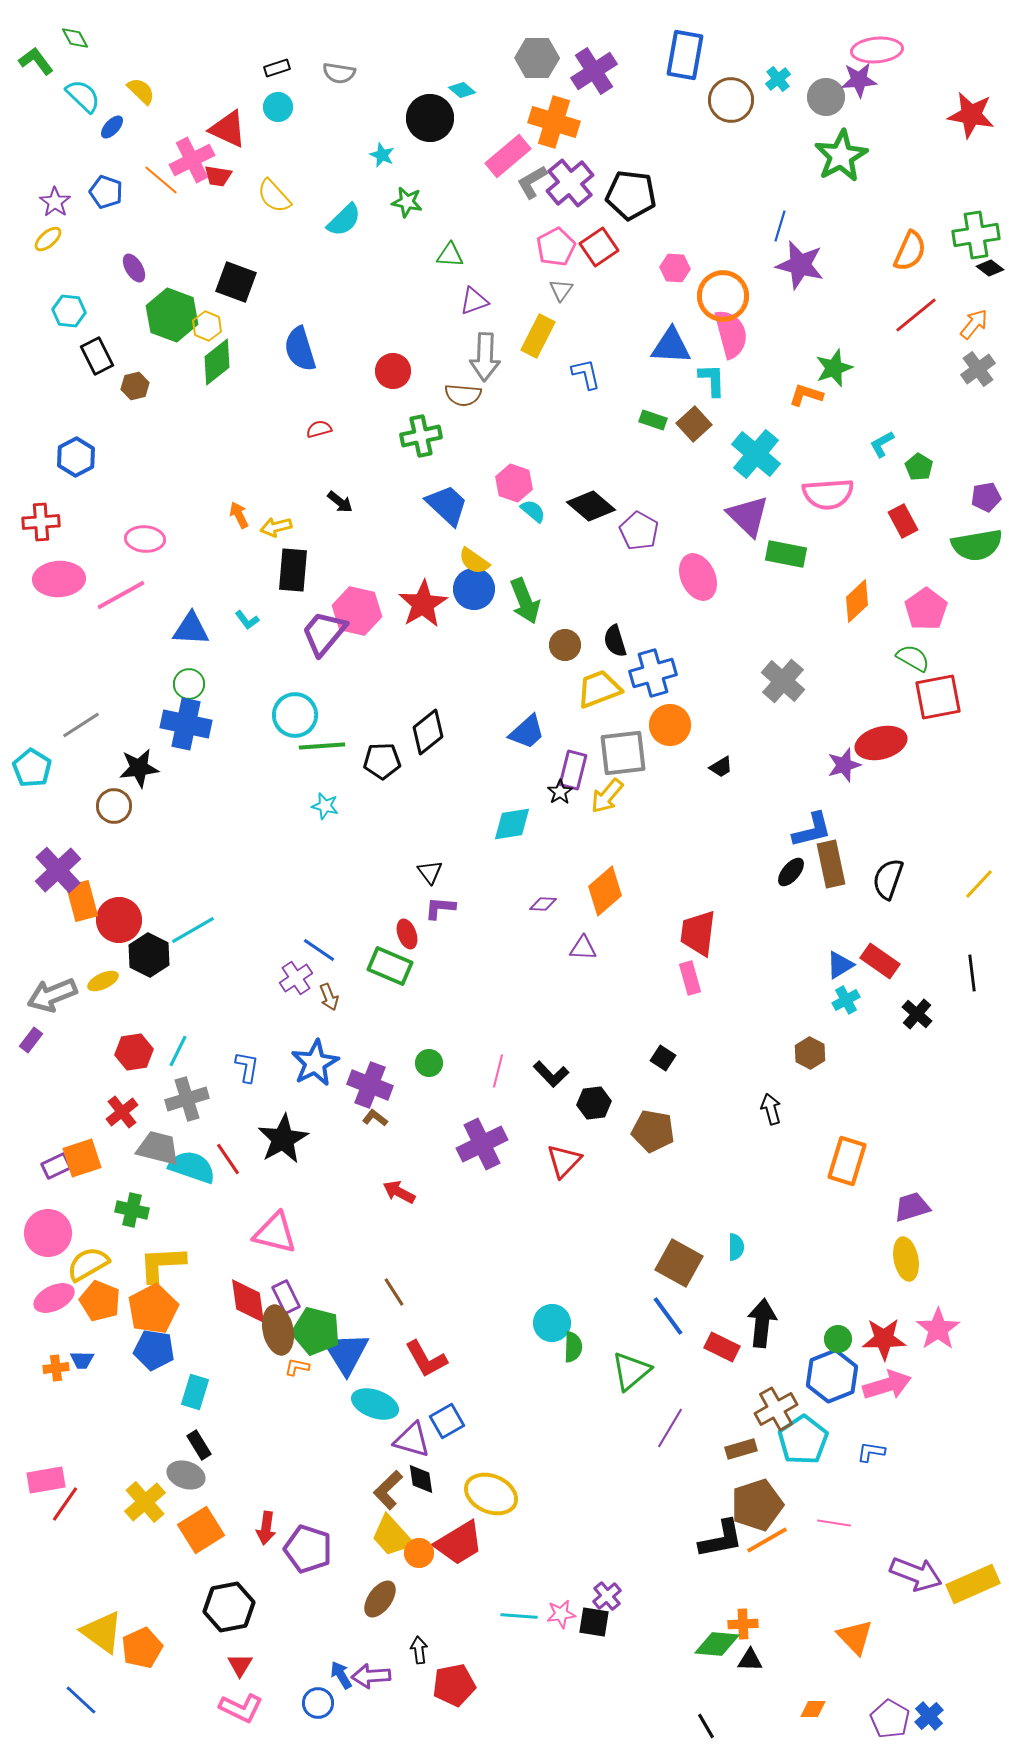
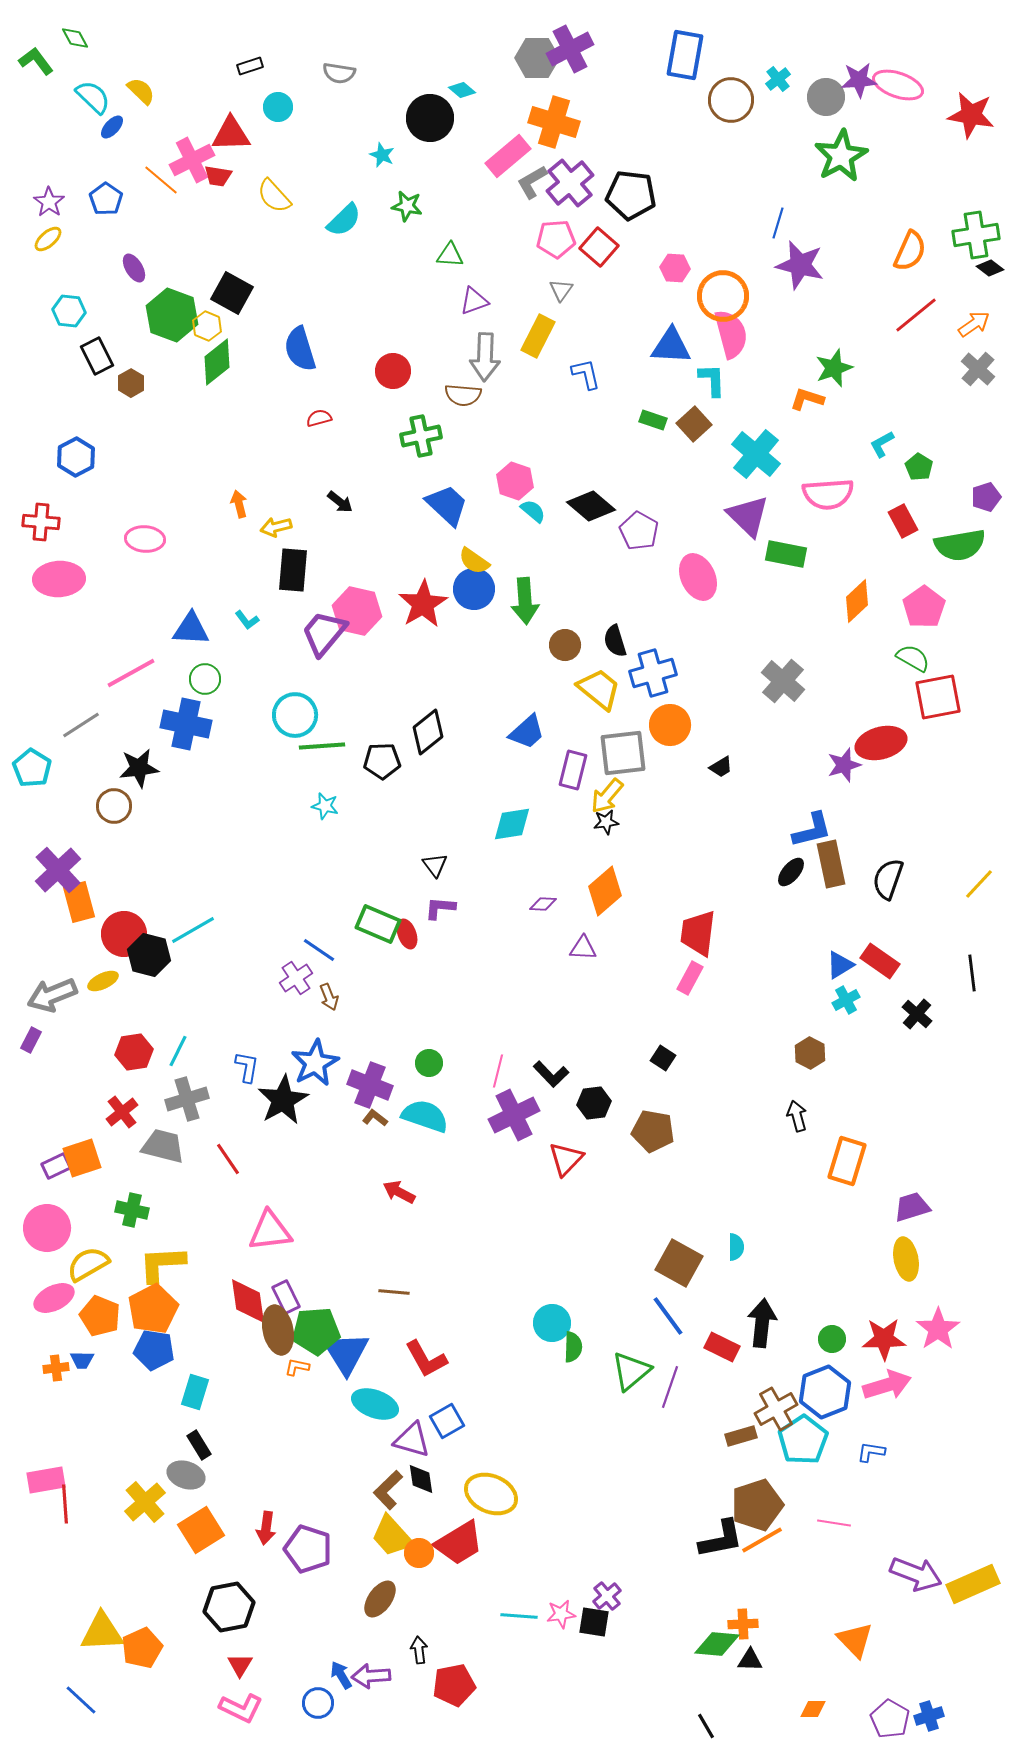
pink ellipse at (877, 50): moved 21 px right, 35 px down; rotated 24 degrees clockwise
black rectangle at (277, 68): moved 27 px left, 2 px up
purple cross at (594, 71): moved 24 px left, 22 px up; rotated 6 degrees clockwise
cyan semicircle at (83, 96): moved 10 px right, 1 px down
red triangle at (228, 129): moved 3 px right, 5 px down; rotated 27 degrees counterclockwise
blue pentagon at (106, 192): moved 7 px down; rotated 16 degrees clockwise
purple star at (55, 202): moved 6 px left
green star at (407, 202): moved 4 px down
blue line at (780, 226): moved 2 px left, 3 px up
pink pentagon at (556, 247): moved 8 px up; rotated 24 degrees clockwise
red square at (599, 247): rotated 15 degrees counterclockwise
black square at (236, 282): moved 4 px left, 11 px down; rotated 9 degrees clockwise
orange arrow at (974, 324): rotated 16 degrees clockwise
gray cross at (978, 369): rotated 12 degrees counterclockwise
brown hexagon at (135, 386): moved 4 px left, 3 px up; rotated 16 degrees counterclockwise
orange L-shape at (806, 395): moved 1 px right, 4 px down
red semicircle at (319, 429): moved 11 px up
pink hexagon at (514, 483): moved 1 px right, 2 px up
purple pentagon at (986, 497): rotated 8 degrees counterclockwise
orange arrow at (239, 515): moved 11 px up; rotated 12 degrees clockwise
red cross at (41, 522): rotated 9 degrees clockwise
green semicircle at (977, 545): moved 17 px left
pink line at (121, 595): moved 10 px right, 78 px down
green arrow at (525, 601): rotated 18 degrees clockwise
pink pentagon at (926, 609): moved 2 px left, 2 px up
green circle at (189, 684): moved 16 px right, 5 px up
yellow trapezoid at (599, 689): rotated 60 degrees clockwise
black star at (560, 792): moved 46 px right, 30 px down; rotated 25 degrees clockwise
black triangle at (430, 872): moved 5 px right, 7 px up
orange rectangle at (82, 901): moved 3 px left, 1 px down
red circle at (119, 920): moved 5 px right, 14 px down
black hexagon at (149, 955): rotated 12 degrees counterclockwise
green rectangle at (390, 966): moved 12 px left, 42 px up
pink rectangle at (690, 978): rotated 44 degrees clockwise
purple rectangle at (31, 1040): rotated 10 degrees counterclockwise
black arrow at (771, 1109): moved 26 px right, 7 px down
black star at (283, 1139): moved 39 px up
purple cross at (482, 1144): moved 32 px right, 29 px up
gray trapezoid at (158, 1148): moved 5 px right, 2 px up
red triangle at (564, 1161): moved 2 px right, 2 px up
cyan semicircle at (192, 1167): moved 233 px right, 51 px up
pink circle at (48, 1233): moved 1 px left, 5 px up
pink triangle at (275, 1233): moved 5 px left, 2 px up; rotated 21 degrees counterclockwise
brown line at (394, 1292): rotated 52 degrees counterclockwise
orange pentagon at (100, 1301): moved 15 px down
green pentagon at (316, 1331): rotated 18 degrees counterclockwise
green circle at (838, 1339): moved 6 px left
blue hexagon at (832, 1376): moved 7 px left, 16 px down
purple line at (670, 1428): moved 41 px up; rotated 12 degrees counterclockwise
brown rectangle at (741, 1449): moved 13 px up
red line at (65, 1504): rotated 39 degrees counterclockwise
orange line at (767, 1540): moved 5 px left
yellow triangle at (102, 1632): rotated 39 degrees counterclockwise
orange triangle at (855, 1637): moved 3 px down
blue cross at (929, 1716): rotated 24 degrees clockwise
